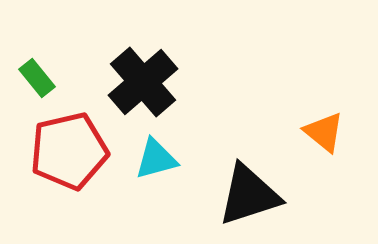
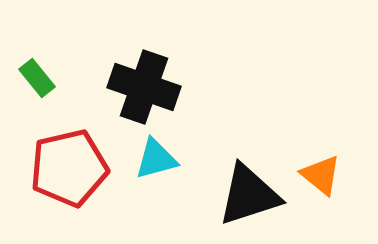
black cross: moved 1 px right, 5 px down; rotated 30 degrees counterclockwise
orange triangle: moved 3 px left, 43 px down
red pentagon: moved 17 px down
